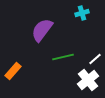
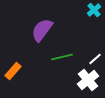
cyan cross: moved 12 px right, 3 px up; rotated 24 degrees counterclockwise
green line: moved 1 px left
